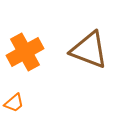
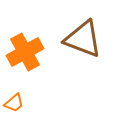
brown triangle: moved 6 px left, 11 px up
